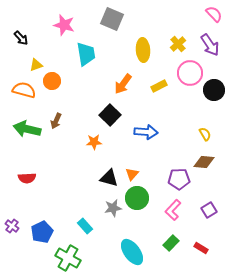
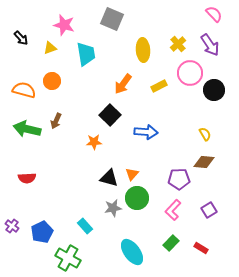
yellow triangle: moved 14 px right, 17 px up
